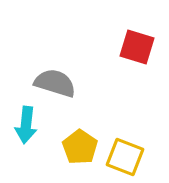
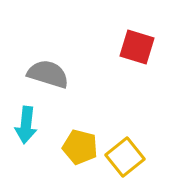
gray semicircle: moved 7 px left, 9 px up
yellow pentagon: rotated 20 degrees counterclockwise
yellow square: rotated 30 degrees clockwise
